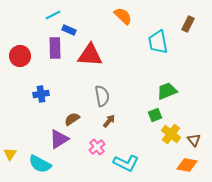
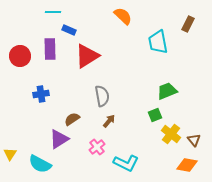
cyan line: moved 3 px up; rotated 28 degrees clockwise
purple rectangle: moved 5 px left, 1 px down
red triangle: moved 3 px left, 1 px down; rotated 36 degrees counterclockwise
